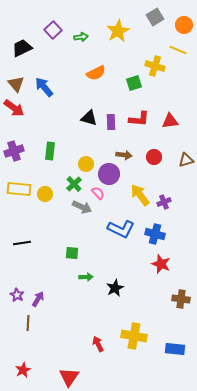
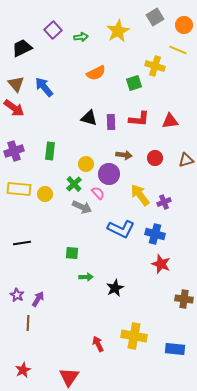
red circle at (154, 157): moved 1 px right, 1 px down
brown cross at (181, 299): moved 3 px right
